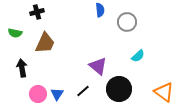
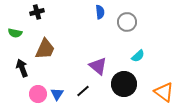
blue semicircle: moved 2 px down
brown trapezoid: moved 6 px down
black arrow: rotated 12 degrees counterclockwise
black circle: moved 5 px right, 5 px up
